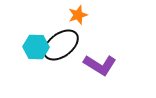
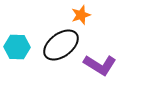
orange star: moved 3 px right
cyan hexagon: moved 19 px left
